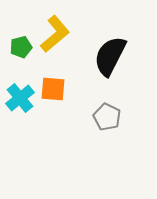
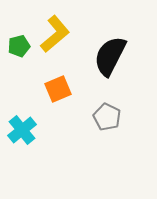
green pentagon: moved 2 px left, 1 px up
orange square: moved 5 px right; rotated 28 degrees counterclockwise
cyan cross: moved 2 px right, 32 px down
